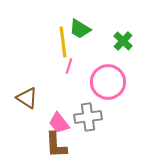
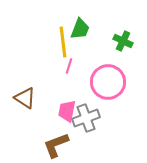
green trapezoid: rotated 100 degrees counterclockwise
green cross: rotated 18 degrees counterclockwise
brown triangle: moved 2 px left
gray cross: moved 2 px left, 1 px down; rotated 12 degrees counterclockwise
pink trapezoid: moved 8 px right, 12 px up; rotated 50 degrees clockwise
brown L-shape: rotated 72 degrees clockwise
